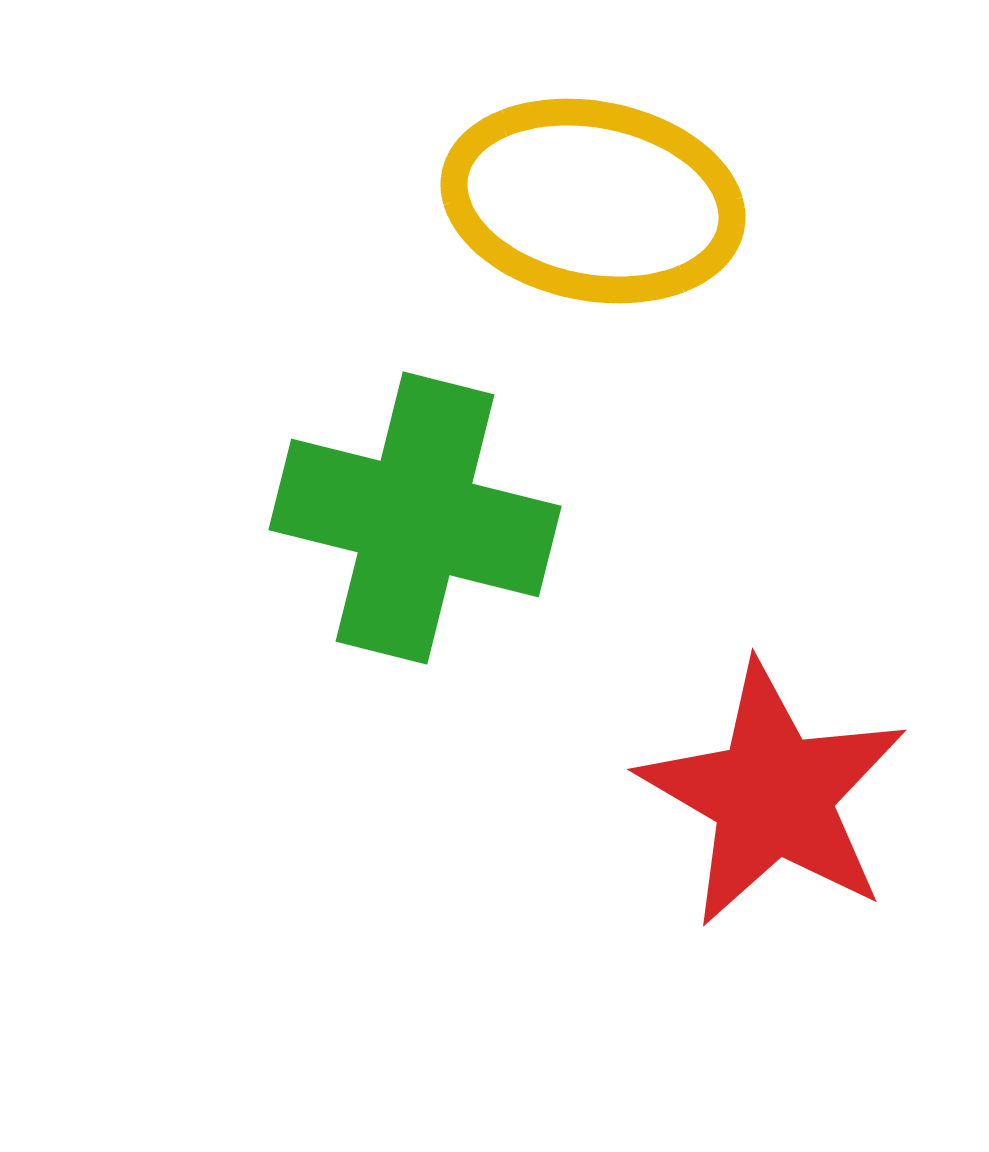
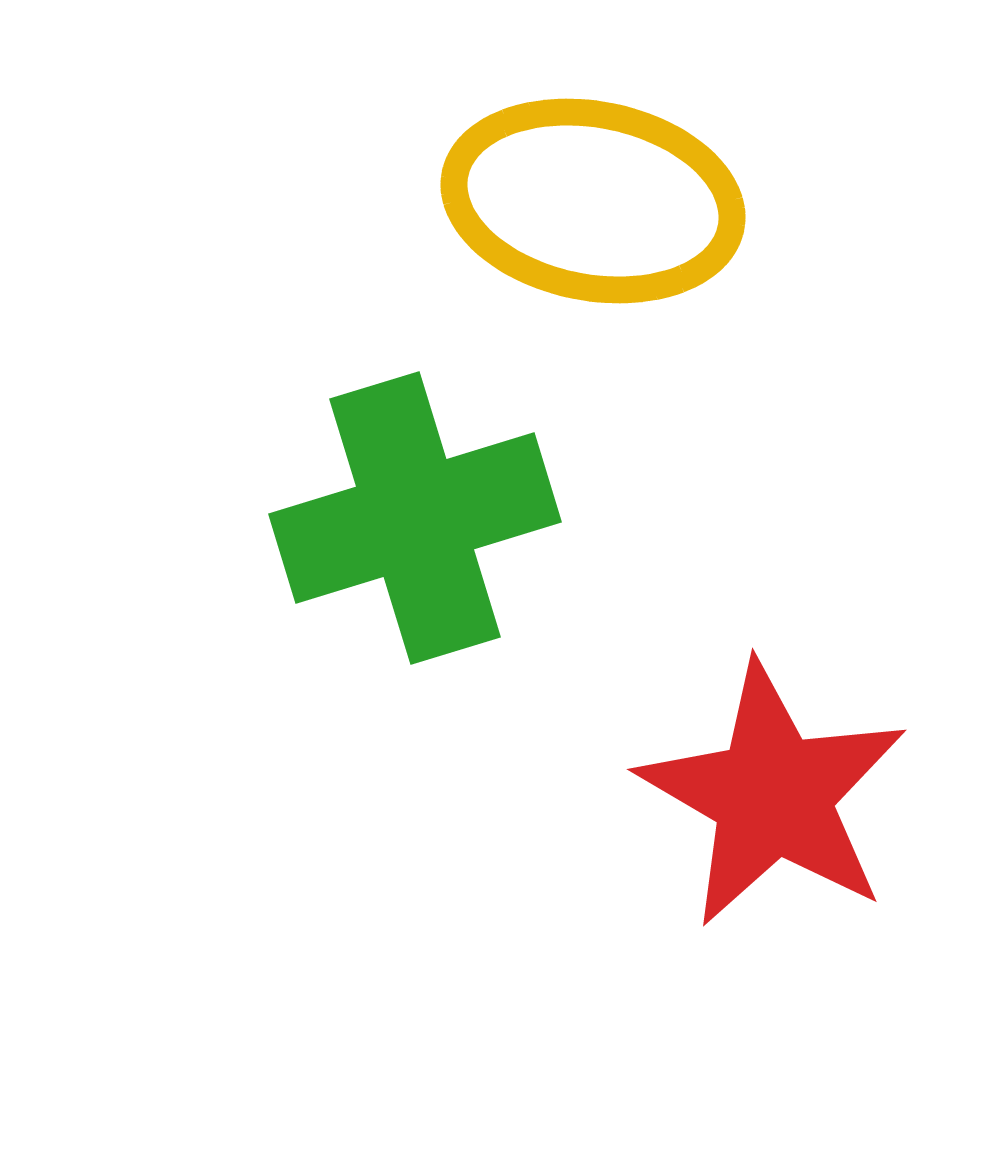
green cross: rotated 31 degrees counterclockwise
